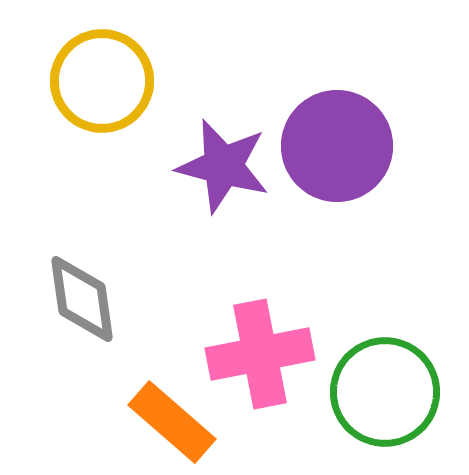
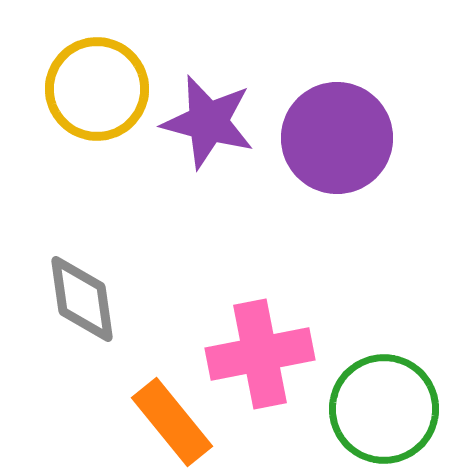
yellow circle: moved 5 px left, 8 px down
purple circle: moved 8 px up
purple star: moved 15 px left, 44 px up
green circle: moved 1 px left, 17 px down
orange rectangle: rotated 10 degrees clockwise
